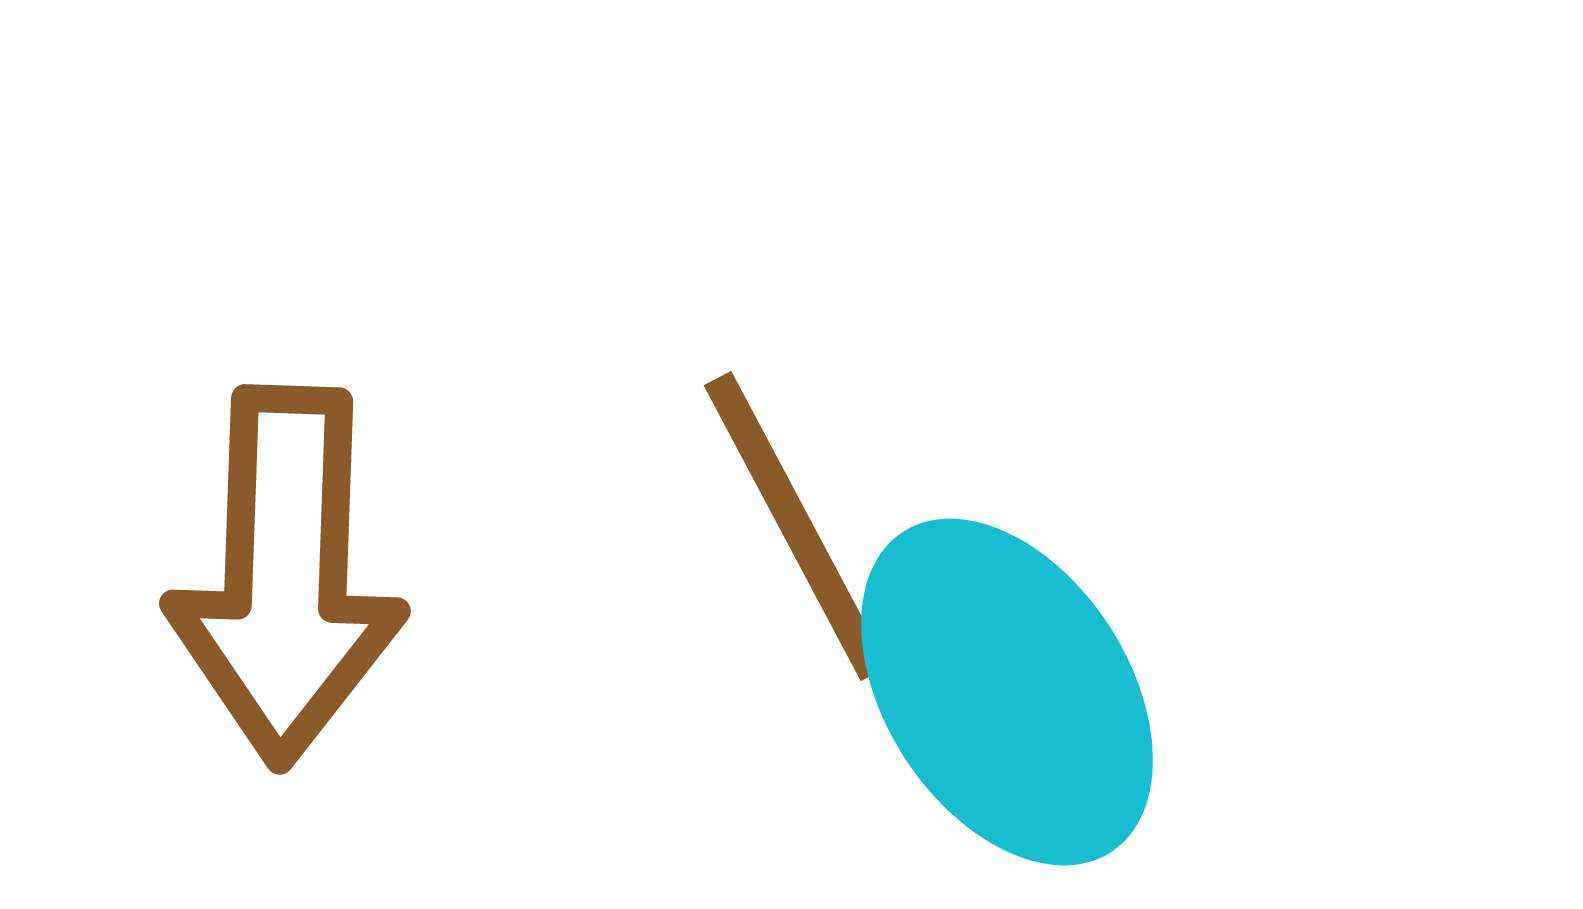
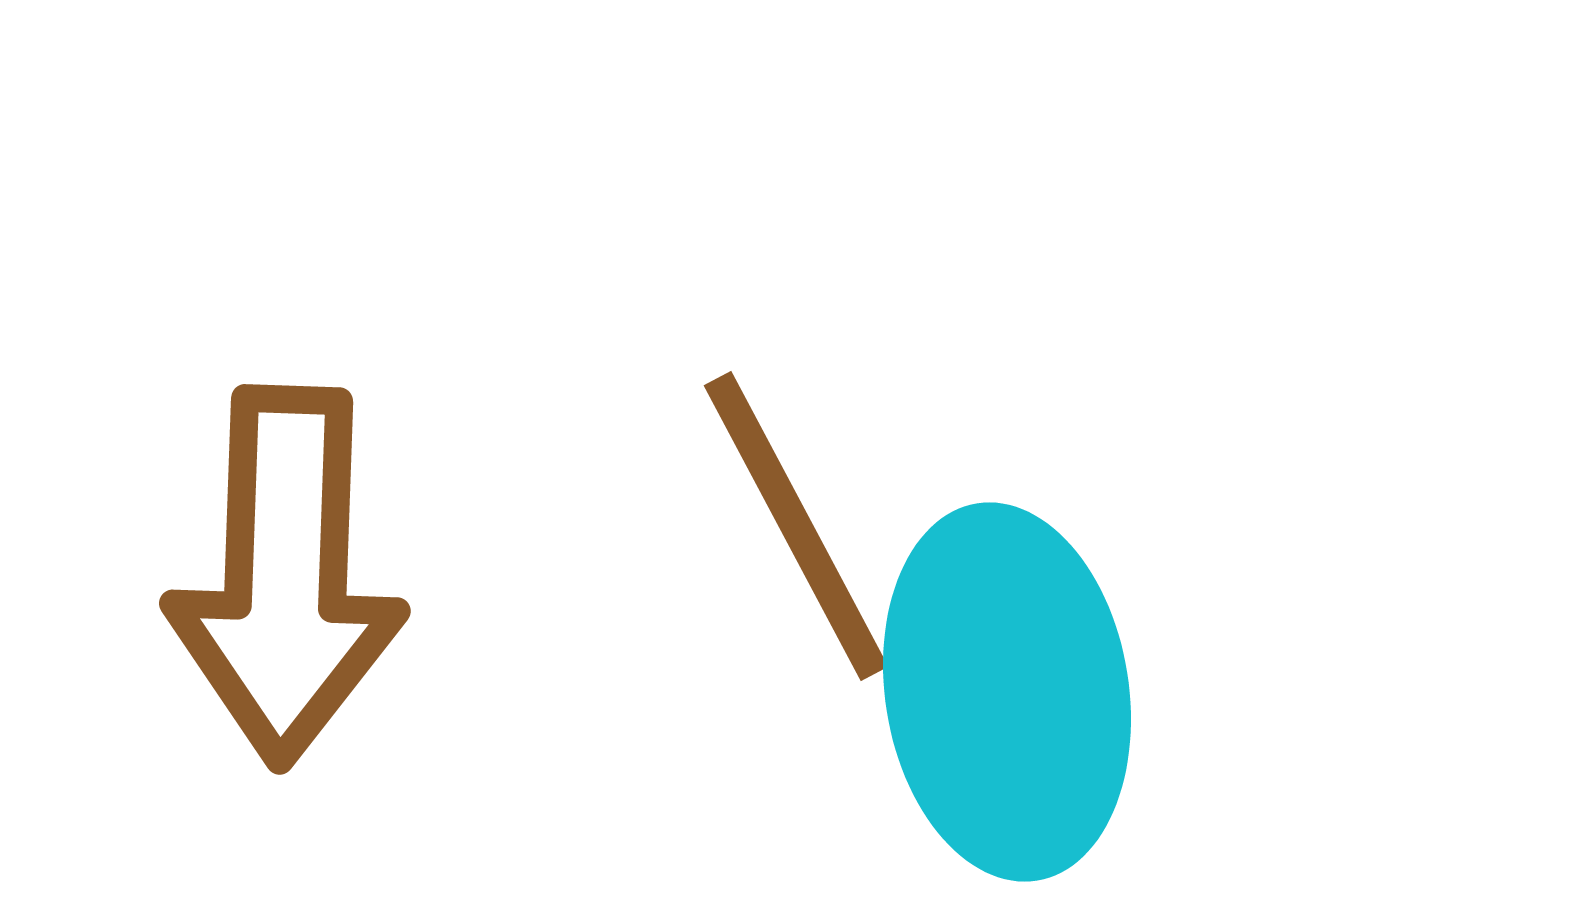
cyan ellipse: rotated 24 degrees clockwise
